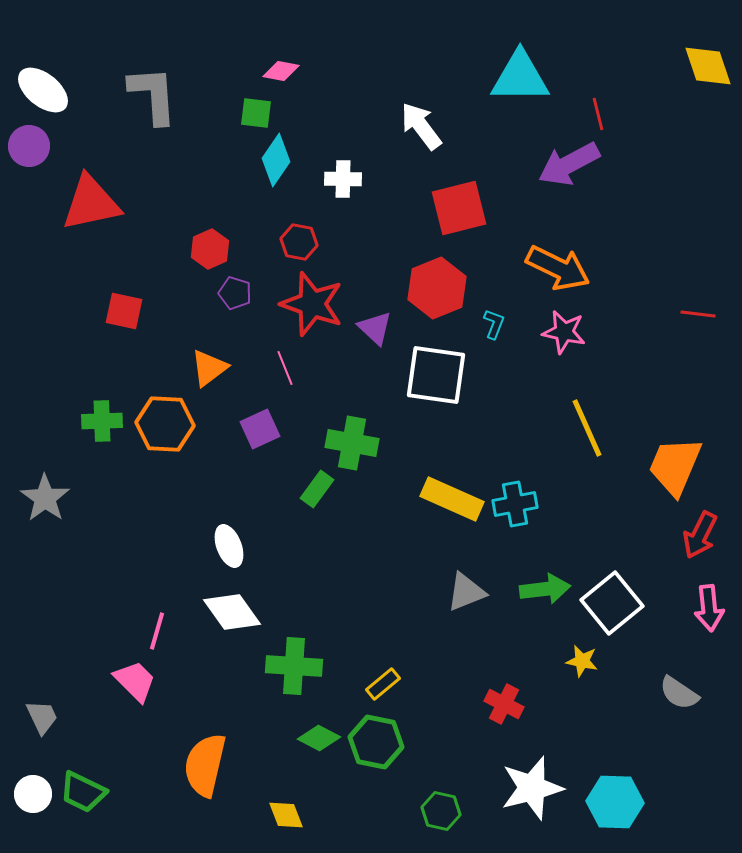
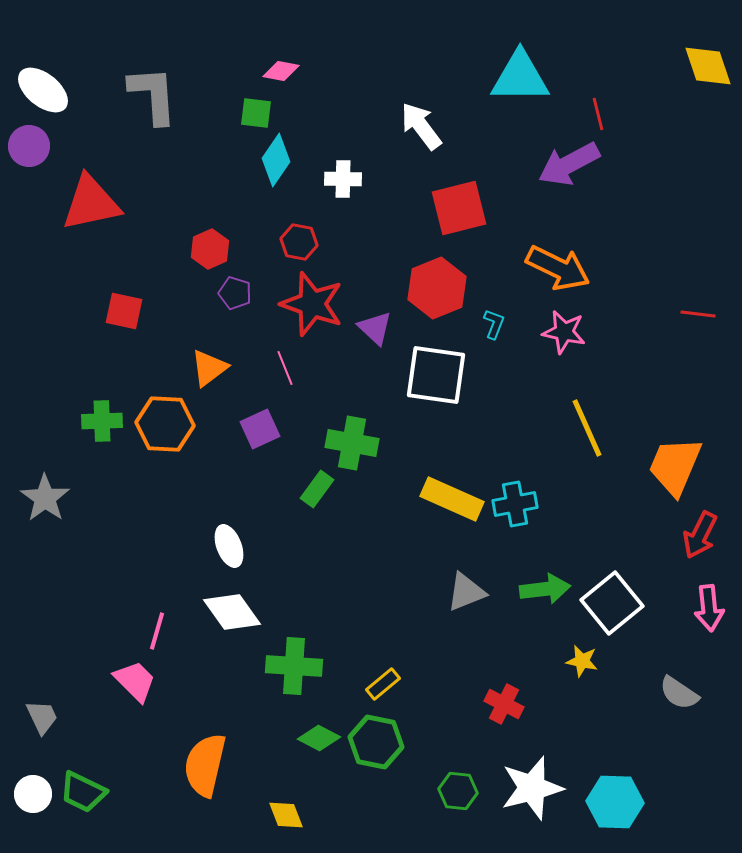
green hexagon at (441, 811): moved 17 px right, 20 px up; rotated 6 degrees counterclockwise
